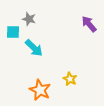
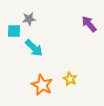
gray star: rotated 24 degrees counterclockwise
cyan square: moved 1 px right, 1 px up
orange star: moved 2 px right, 5 px up
